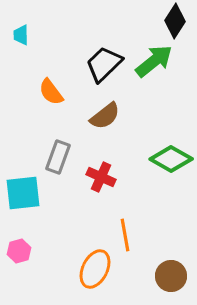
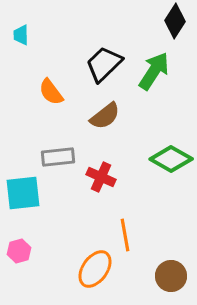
green arrow: moved 10 px down; rotated 18 degrees counterclockwise
gray rectangle: rotated 64 degrees clockwise
orange ellipse: rotated 9 degrees clockwise
